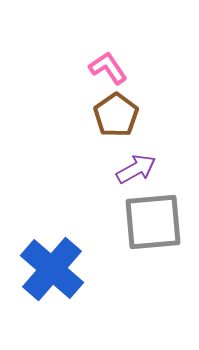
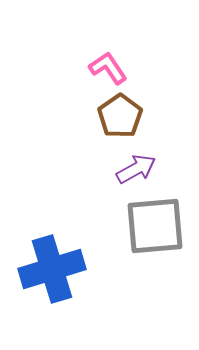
brown pentagon: moved 4 px right, 1 px down
gray square: moved 2 px right, 4 px down
blue cross: rotated 32 degrees clockwise
